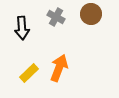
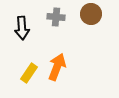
gray cross: rotated 24 degrees counterclockwise
orange arrow: moved 2 px left, 1 px up
yellow rectangle: rotated 12 degrees counterclockwise
